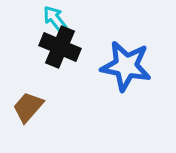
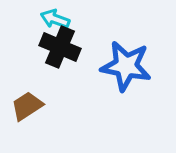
cyan arrow: rotated 32 degrees counterclockwise
brown trapezoid: moved 1 px left, 1 px up; rotated 16 degrees clockwise
